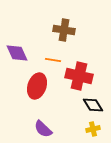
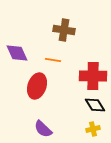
red cross: moved 14 px right; rotated 12 degrees counterclockwise
black diamond: moved 2 px right
